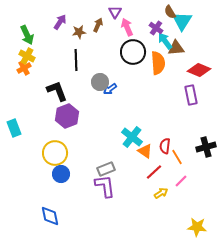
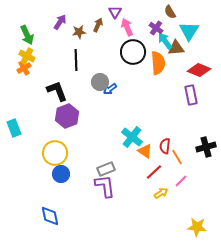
cyan triangle: moved 7 px right, 10 px down
